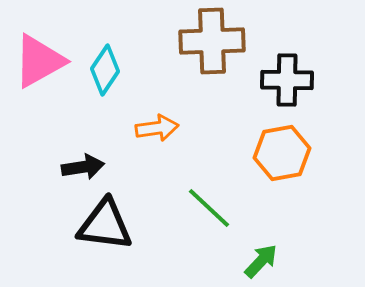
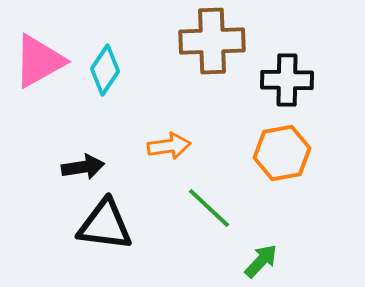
orange arrow: moved 12 px right, 18 px down
